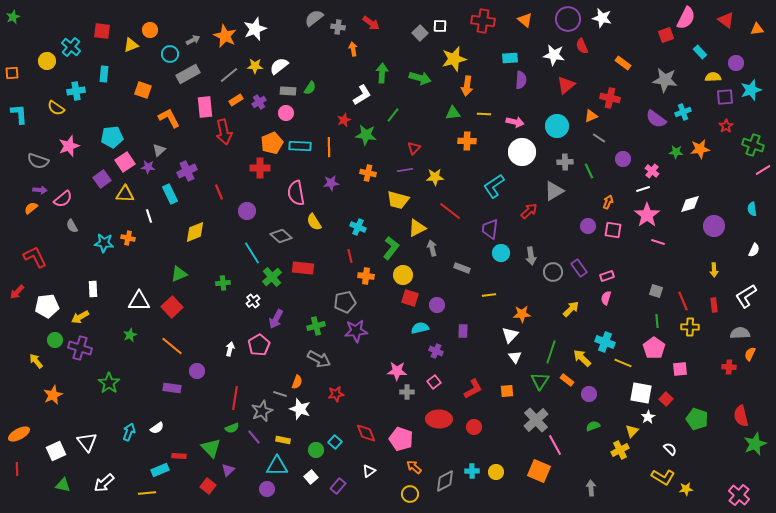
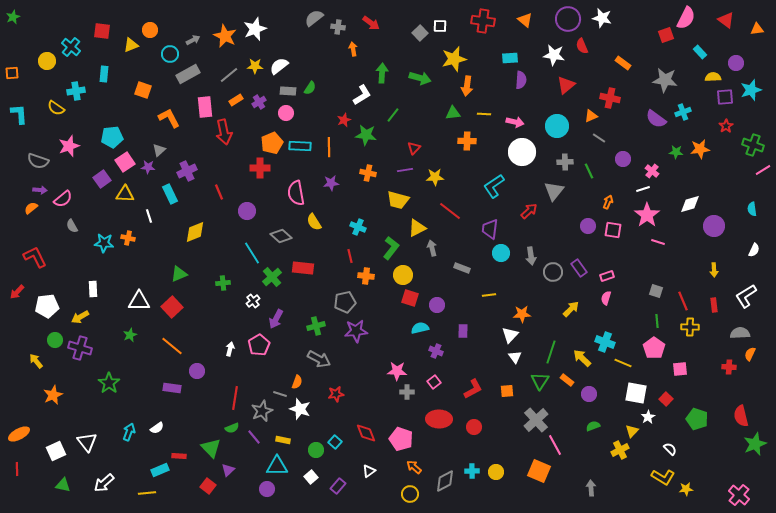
gray triangle at (554, 191): rotated 20 degrees counterclockwise
white square at (641, 393): moved 5 px left
